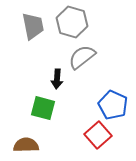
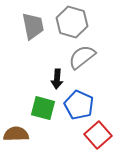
blue pentagon: moved 34 px left
brown semicircle: moved 10 px left, 11 px up
